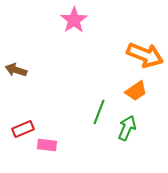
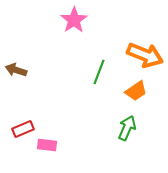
green line: moved 40 px up
